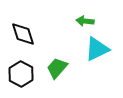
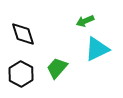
green arrow: rotated 30 degrees counterclockwise
